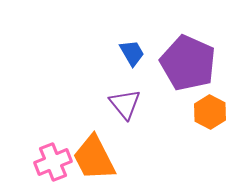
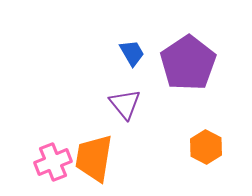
purple pentagon: rotated 14 degrees clockwise
orange hexagon: moved 4 px left, 35 px down
orange trapezoid: rotated 36 degrees clockwise
